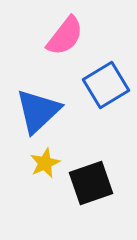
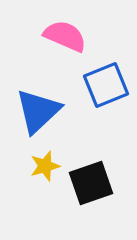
pink semicircle: rotated 105 degrees counterclockwise
blue square: rotated 9 degrees clockwise
yellow star: moved 3 px down; rotated 8 degrees clockwise
